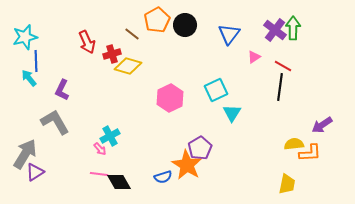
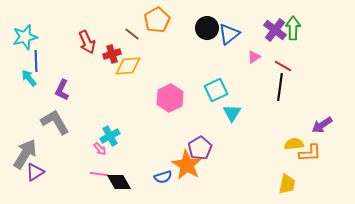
black circle: moved 22 px right, 3 px down
blue triangle: rotated 15 degrees clockwise
yellow diamond: rotated 20 degrees counterclockwise
